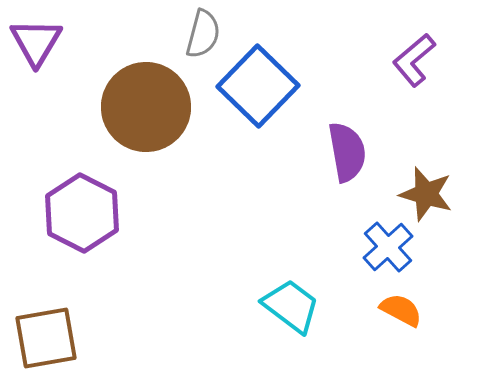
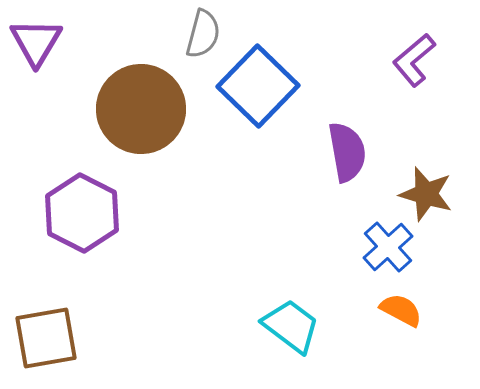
brown circle: moved 5 px left, 2 px down
cyan trapezoid: moved 20 px down
